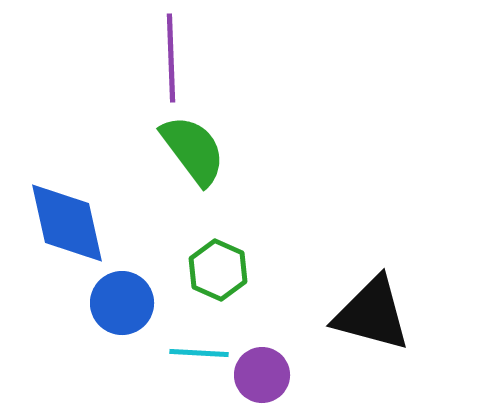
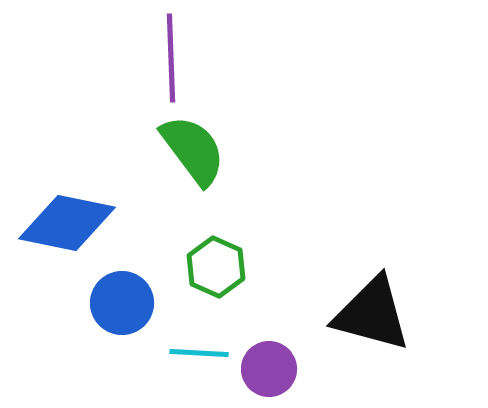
blue diamond: rotated 66 degrees counterclockwise
green hexagon: moved 2 px left, 3 px up
purple circle: moved 7 px right, 6 px up
